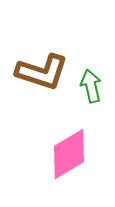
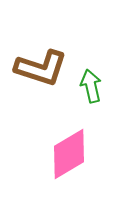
brown L-shape: moved 1 px left, 4 px up
